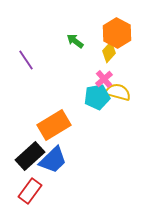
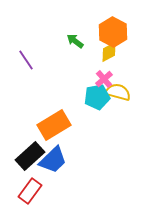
orange hexagon: moved 4 px left, 1 px up
yellow diamond: rotated 20 degrees clockwise
